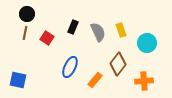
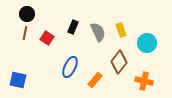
brown diamond: moved 1 px right, 2 px up
orange cross: rotated 18 degrees clockwise
